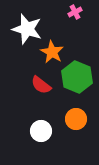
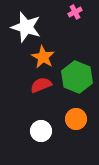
white star: moved 1 px left, 2 px up
orange star: moved 9 px left, 5 px down
red semicircle: rotated 120 degrees clockwise
